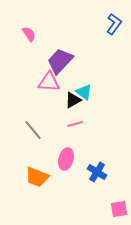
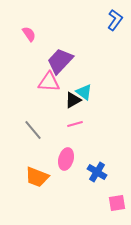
blue L-shape: moved 1 px right, 4 px up
pink square: moved 2 px left, 6 px up
